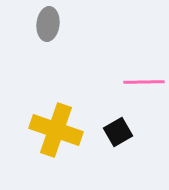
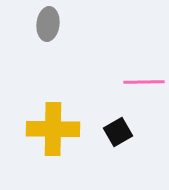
yellow cross: moved 3 px left, 1 px up; rotated 18 degrees counterclockwise
